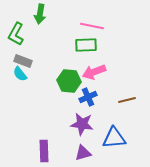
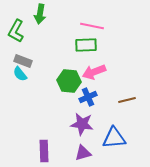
green L-shape: moved 3 px up
